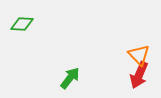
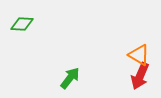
orange triangle: rotated 15 degrees counterclockwise
red arrow: moved 1 px right, 1 px down
